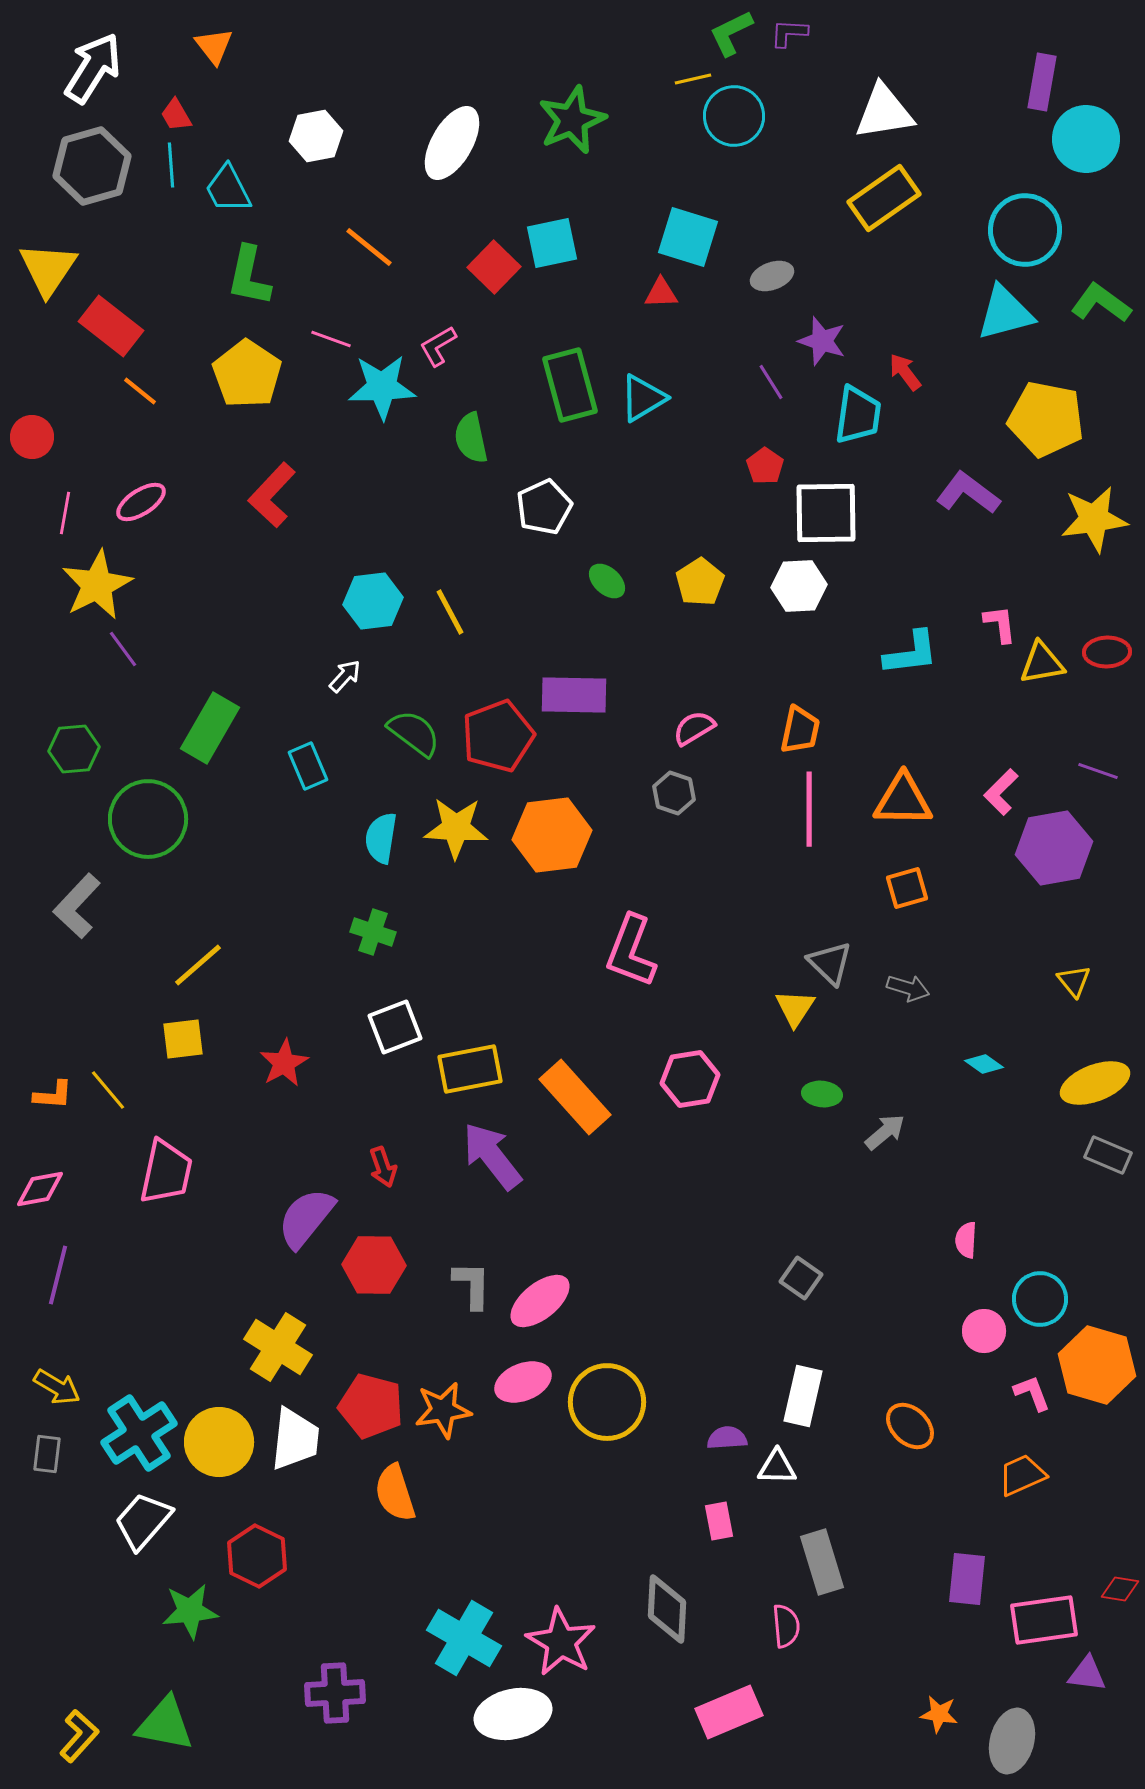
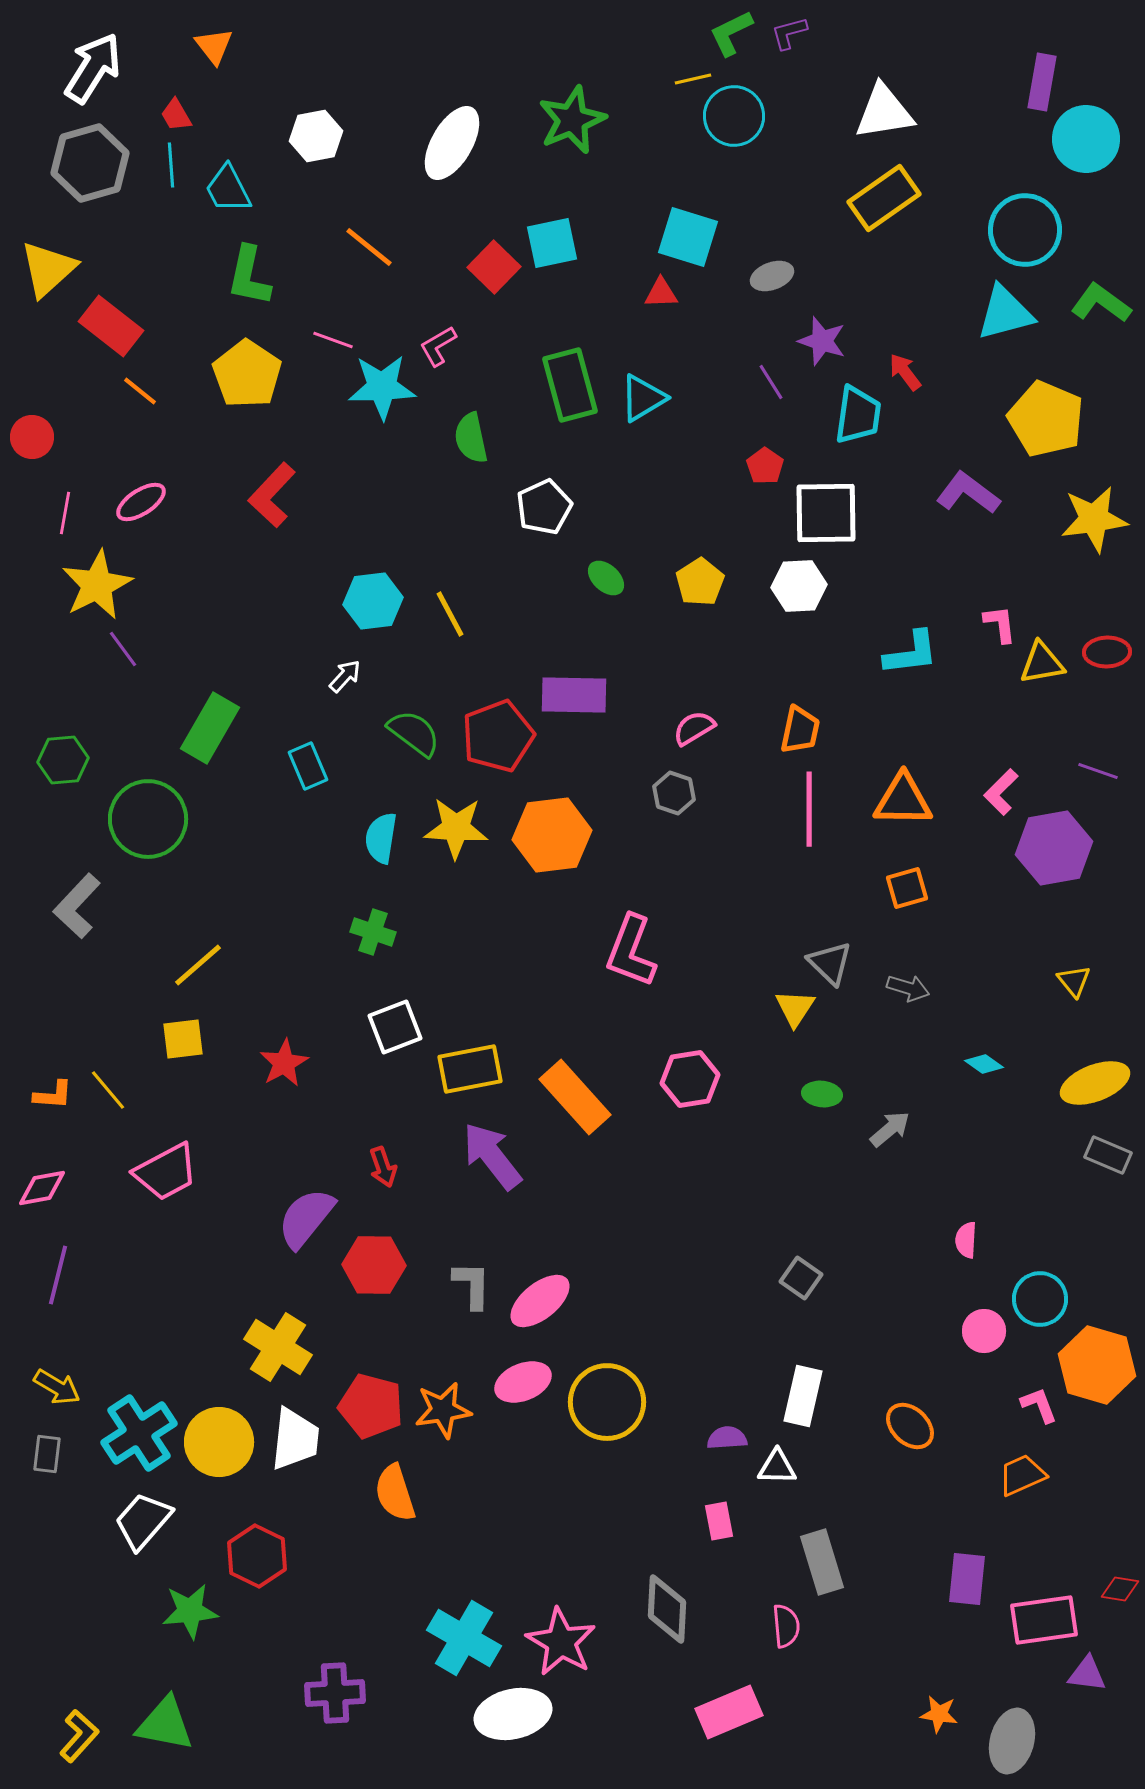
purple L-shape at (789, 33): rotated 18 degrees counterclockwise
gray hexagon at (92, 166): moved 2 px left, 3 px up
yellow triangle at (48, 269): rotated 14 degrees clockwise
pink line at (331, 339): moved 2 px right, 1 px down
yellow pentagon at (1046, 419): rotated 12 degrees clockwise
green ellipse at (607, 581): moved 1 px left, 3 px up
yellow line at (450, 612): moved 2 px down
green hexagon at (74, 749): moved 11 px left, 11 px down
gray arrow at (885, 1132): moved 5 px right, 3 px up
pink trapezoid at (166, 1172): rotated 50 degrees clockwise
pink diamond at (40, 1189): moved 2 px right, 1 px up
pink L-shape at (1032, 1393): moved 7 px right, 12 px down
